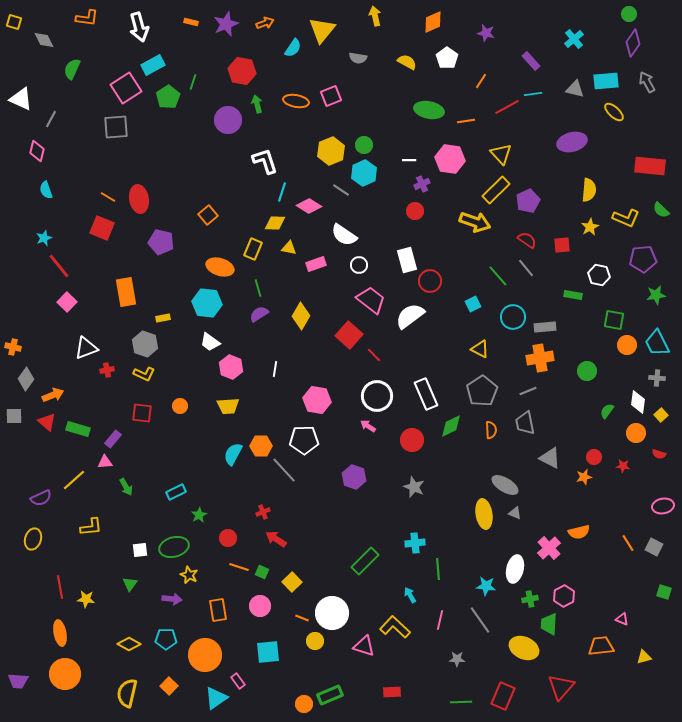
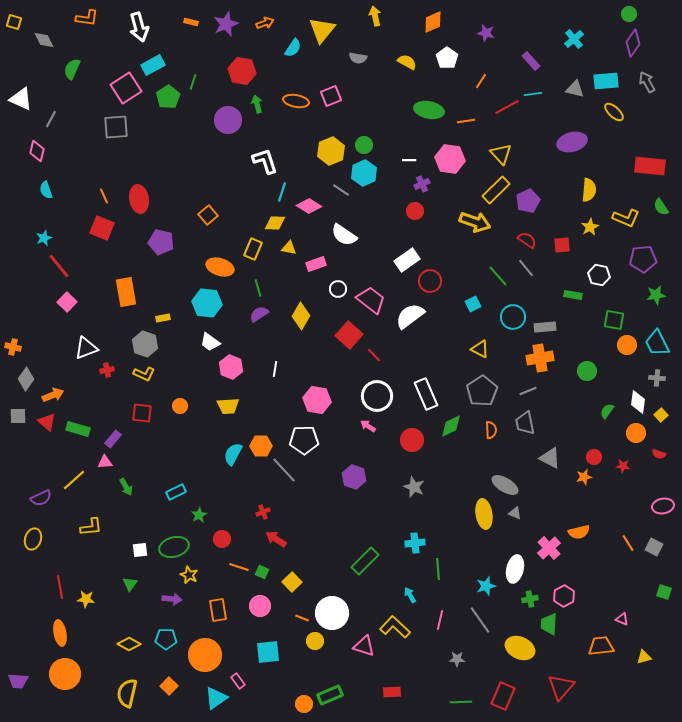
orange line at (108, 197): moved 4 px left, 1 px up; rotated 35 degrees clockwise
green semicircle at (661, 210): moved 3 px up; rotated 12 degrees clockwise
white rectangle at (407, 260): rotated 70 degrees clockwise
white circle at (359, 265): moved 21 px left, 24 px down
gray square at (14, 416): moved 4 px right
red circle at (228, 538): moved 6 px left, 1 px down
cyan star at (486, 586): rotated 24 degrees counterclockwise
yellow ellipse at (524, 648): moved 4 px left
